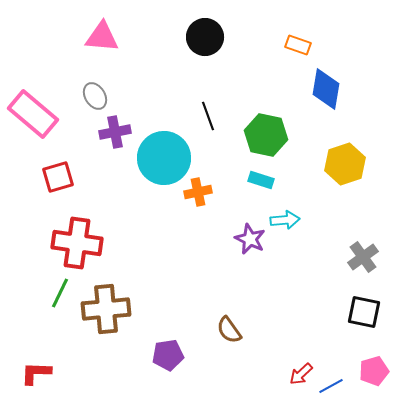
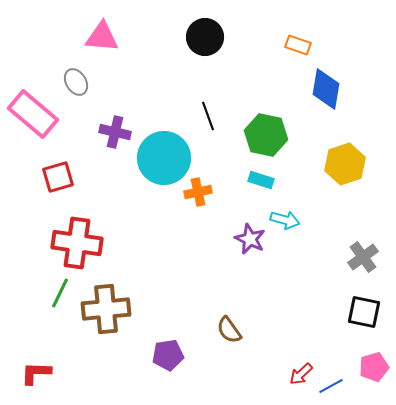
gray ellipse: moved 19 px left, 14 px up
purple cross: rotated 24 degrees clockwise
cyan arrow: rotated 20 degrees clockwise
pink pentagon: moved 4 px up
